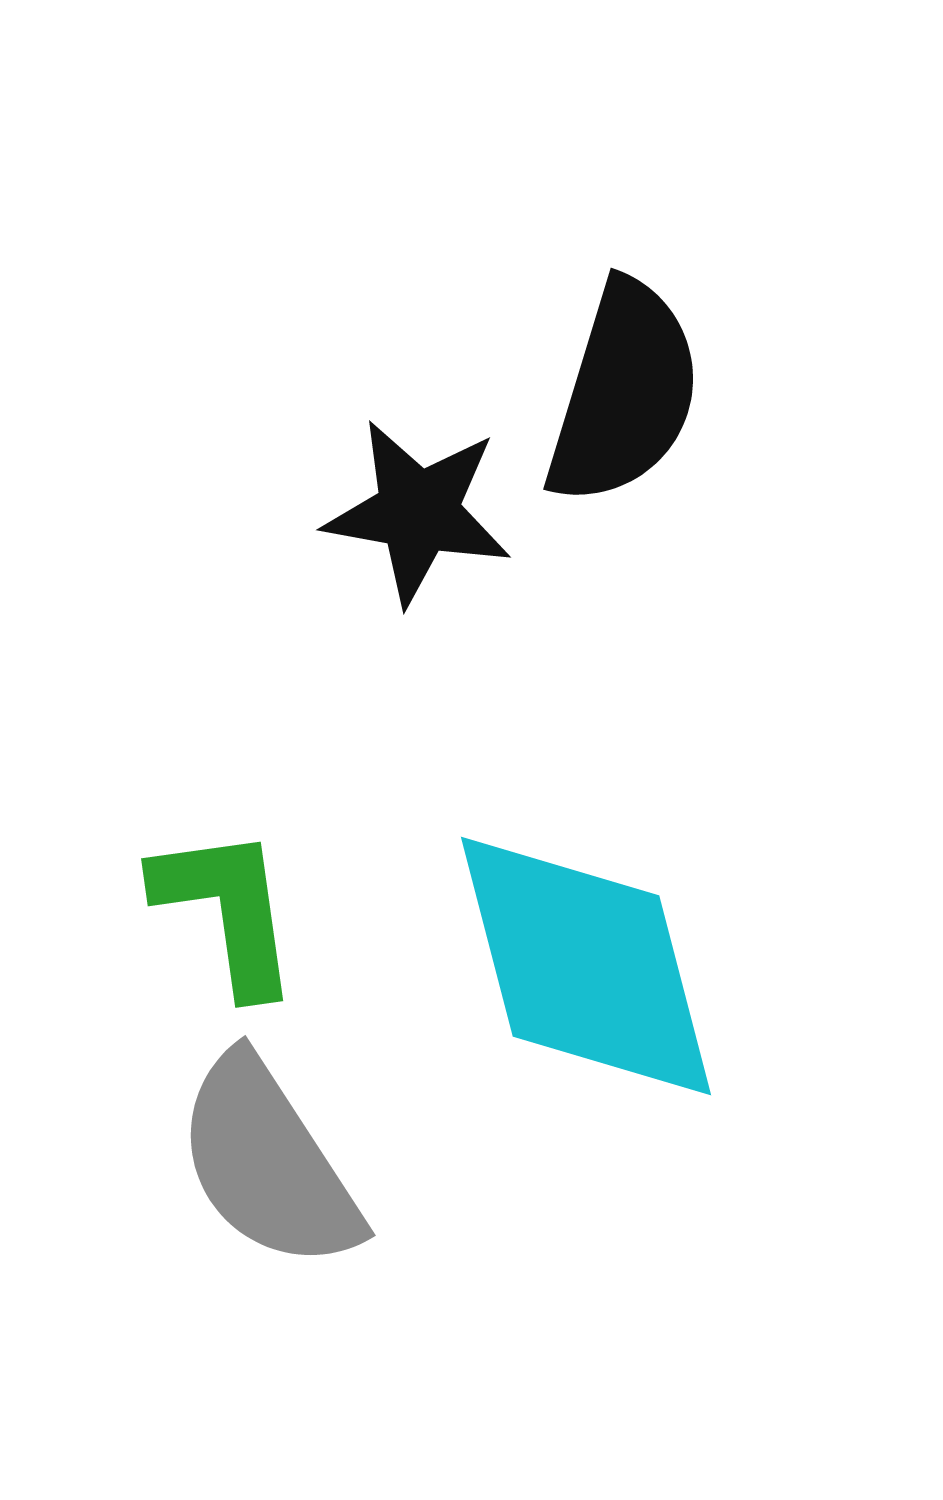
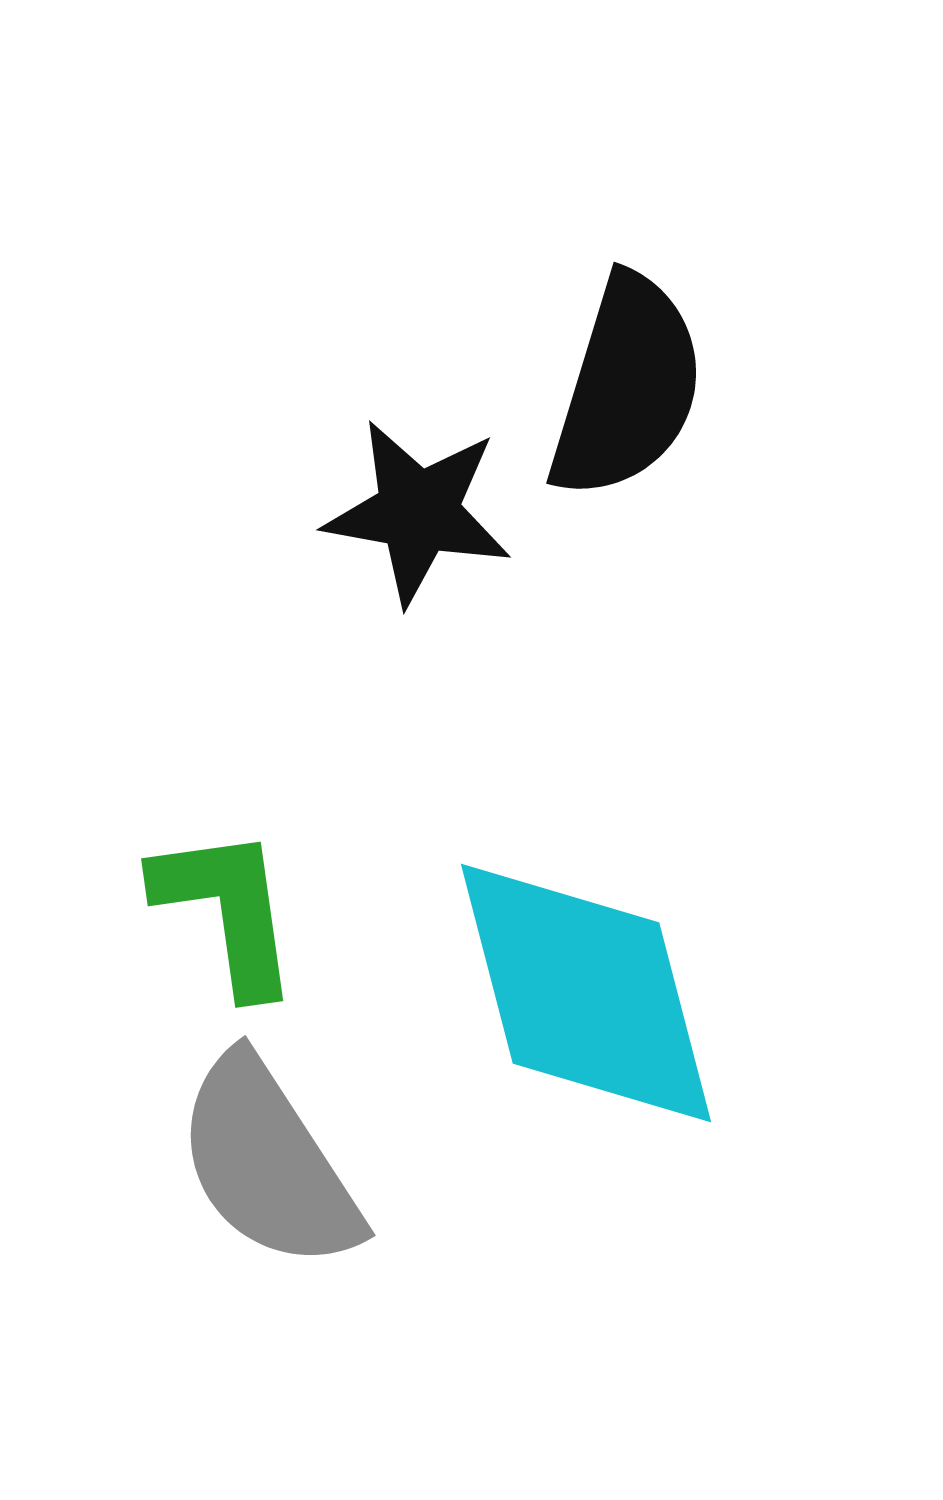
black semicircle: moved 3 px right, 6 px up
cyan diamond: moved 27 px down
